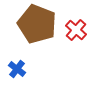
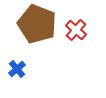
blue cross: rotated 12 degrees clockwise
